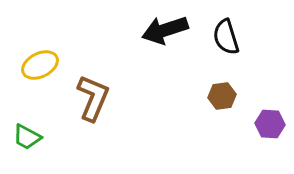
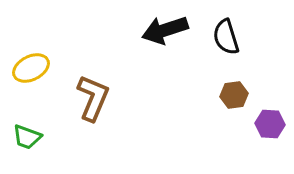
yellow ellipse: moved 9 px left, 3 px down
brown hexagon: moved 12 px right, 1 px up
green trapezoid: rotated 8 degrees counterclockwise
